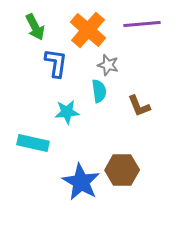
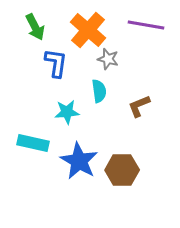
purple line: moved 4 px right, 1 px down; rotated 15 degrees clockwise
gray star: moved 6 px up
brown L-shape: rotated 90 degrees clockwise
blue star: moved 2 px left, 21 px up
